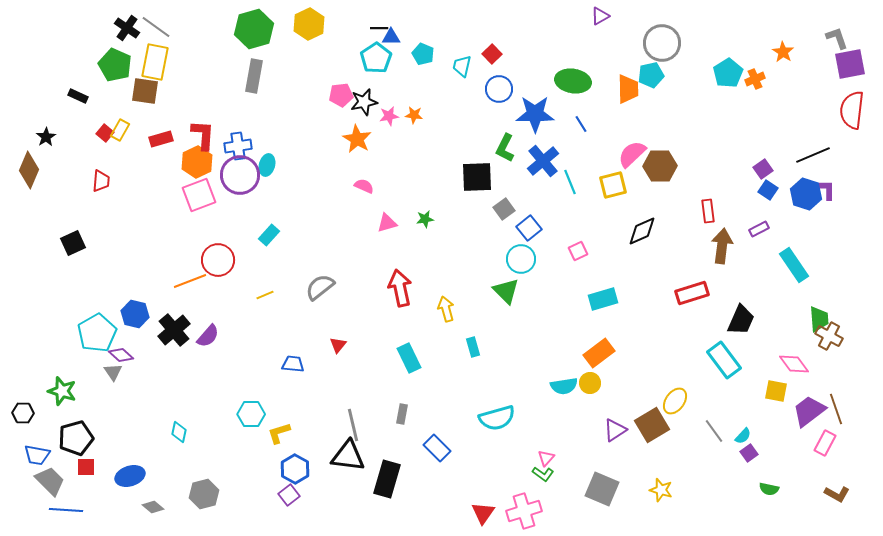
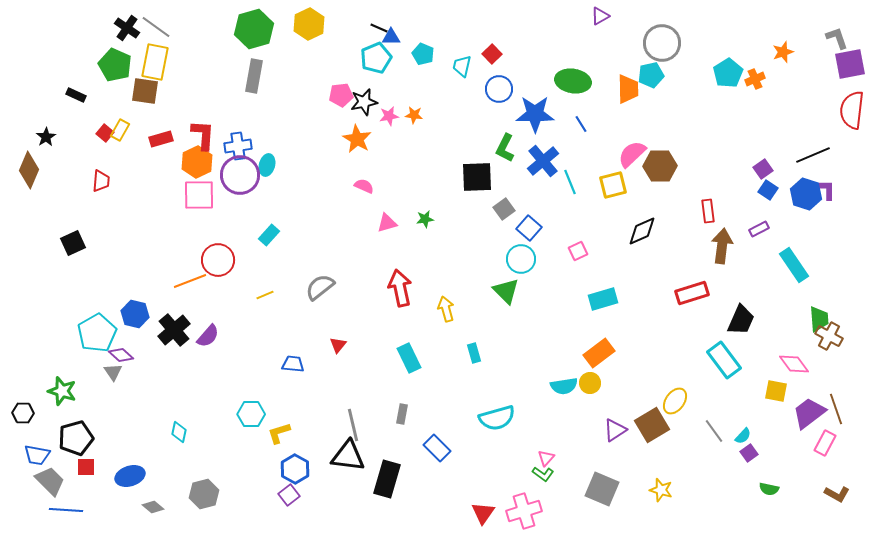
black line at (379, 28): rotated 24 degrees clockwise
orange star at (783, 52): rotated 20 degrees clockwise
cyan pentagon at (376, 58): rotated 12 degrees clockwise
black rectangle at (78, 96): moved 2 px left, 1 px up
pink square at (199, 195): rotated 20 degrees clockwise
blue square at (529, 228): rotated 10 degrees counterclockwise
cyan rectangle at (473, 347): moved 1 px right, 6 px down
purple trapezoid at (809, 411): moved 2 px down
